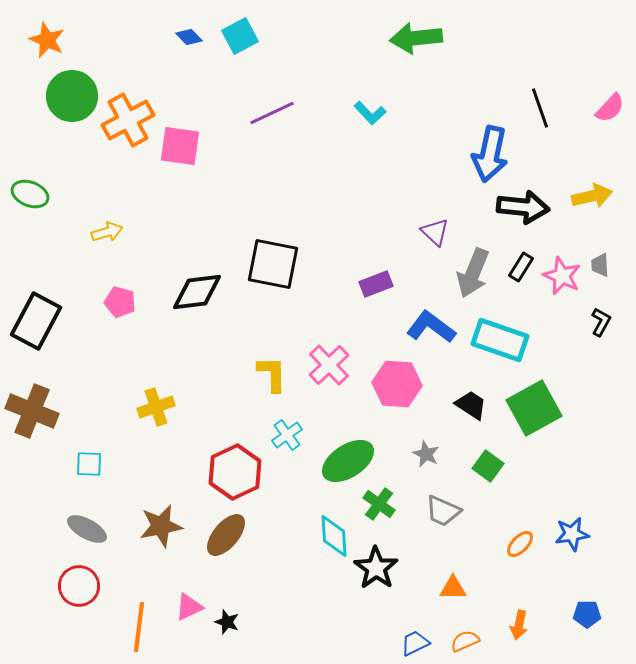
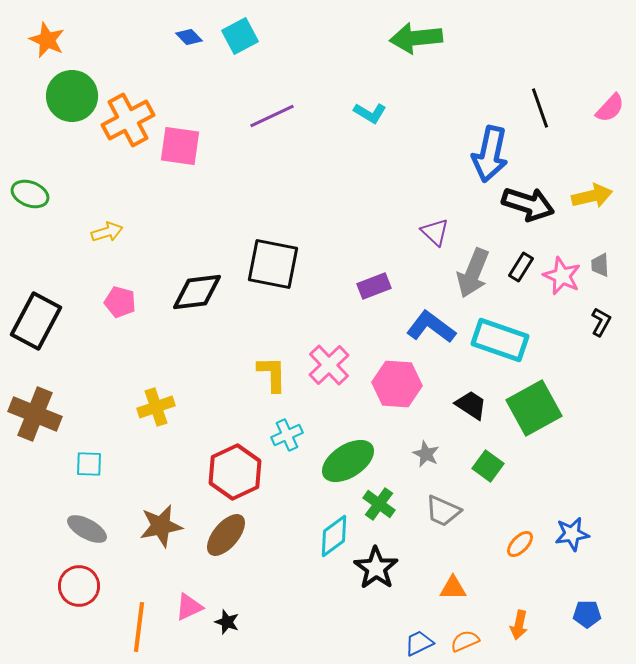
purple line at (272, 113): moved 3 px down
cyan L-shape at (370, 113): rotated 16 degrees counterclockwise
black arrow at (523, 207): moved 5 px right, 3 px up; rotated 12 degrees clockwise
purple rectangle at (376, 284): moved 2 px left, 2 px down
brown cross at (32, 411): moved 3 px right, 3 px down
cyan cross at (287, 435): rotated 12 degrees clockwise
cyan diamond at (334, 536): rotated 57 degrees clockwise
blue trapezoid at (415, 643): moved 4 px right
